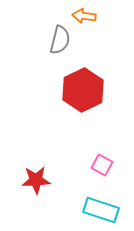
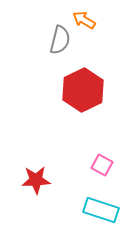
orange arrow: moved 4 px down; rotated 25 degrees clockwise
